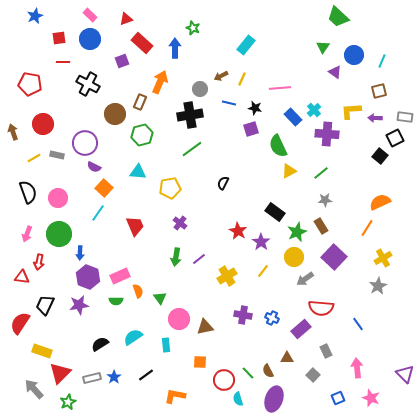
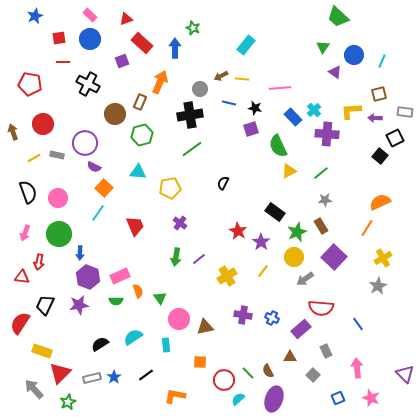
yellow line at (242, 79): rotated 72 degrees clockwise
brown square at (379, 91): moved 3 px down
gray rectangle at (405, 117): moved 5 px up
pink arrow at (27, 234): moved 2 px left, 1 px up
brown triangle at (287, 358): moved 3 px right, 1 px up
cyan semicircle at (238, 399): rotated 64 degrees clockwise
